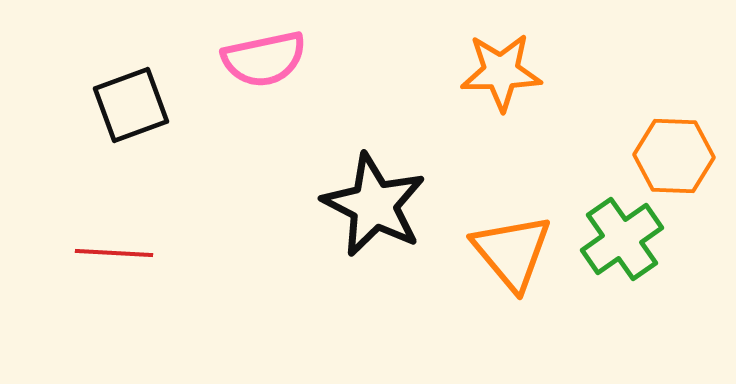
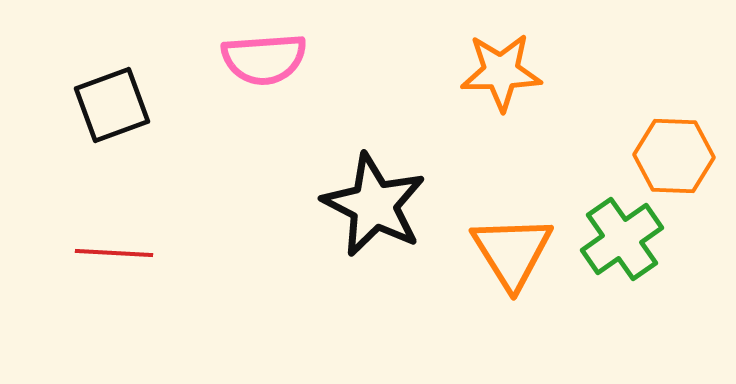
pink semicircle: rotated 8 degrees clockwise
black square: moved 19 px left
orange triangle: rotated 8 degrees clockwise
